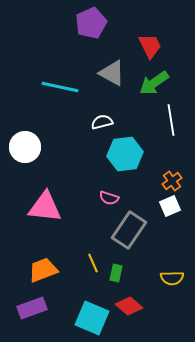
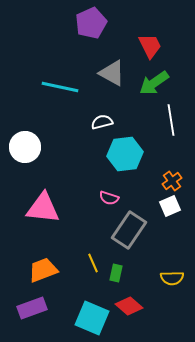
pink triangle: moved 2 px left, 1 px down
